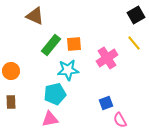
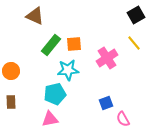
pink semicircle: moved 3 px right, 1 px up
